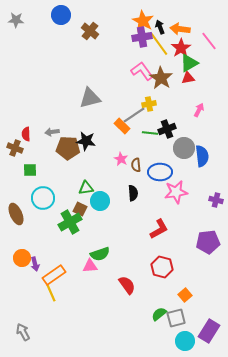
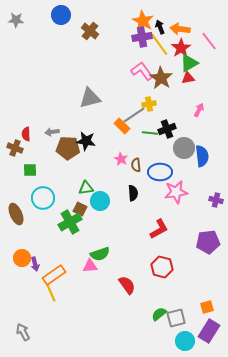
orange square at (185, 295): moved 22 px right, 12 px down; rotated 24 degrees clockwise
